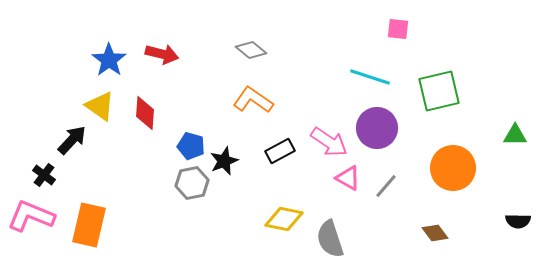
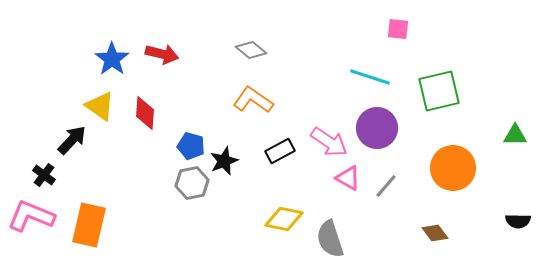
blue star: moved 3 px right, 1 px up
